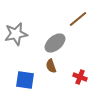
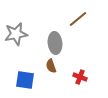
gray ellipse: rotated 55 degrees counterclockwise
